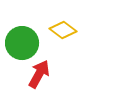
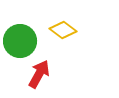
green circle: moved 2 px left, 2 px up
